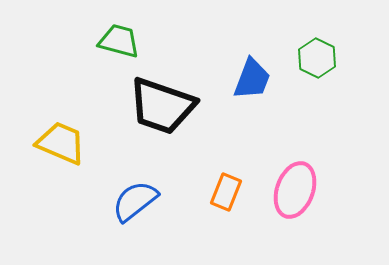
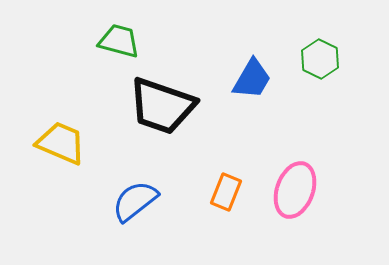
green hexagon: moved 3 px right, 1 px down
blue trapezoid: rotated 9 degrees clockwise
